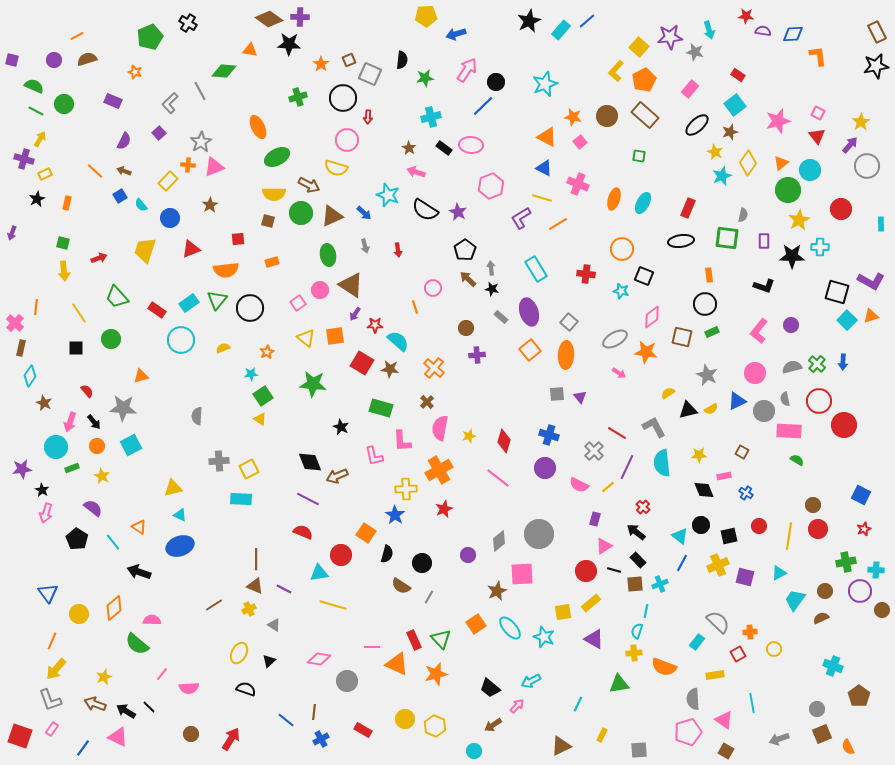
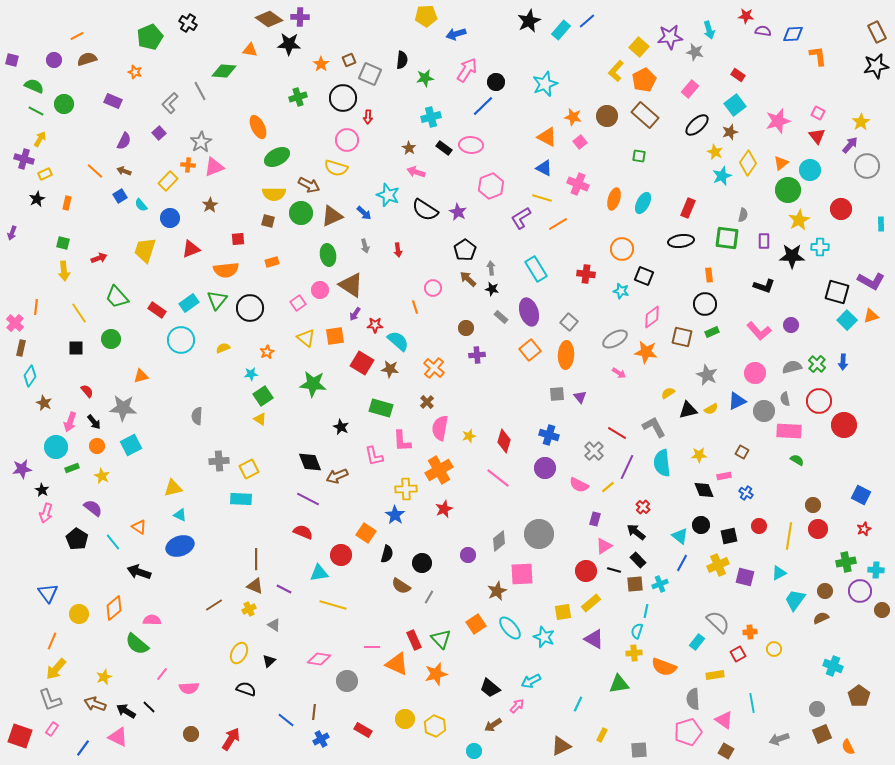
pink L-shape at (759, 331): rotated 80 degrees counterclockwise
